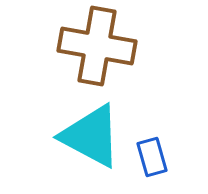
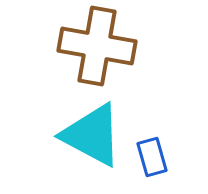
cyan triangle: moved 1 px right, 1 px up
